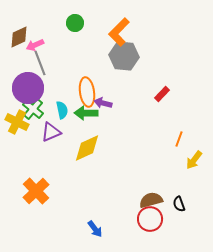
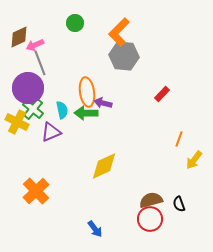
yellow diamond: moved 17 px right, 18 px down
